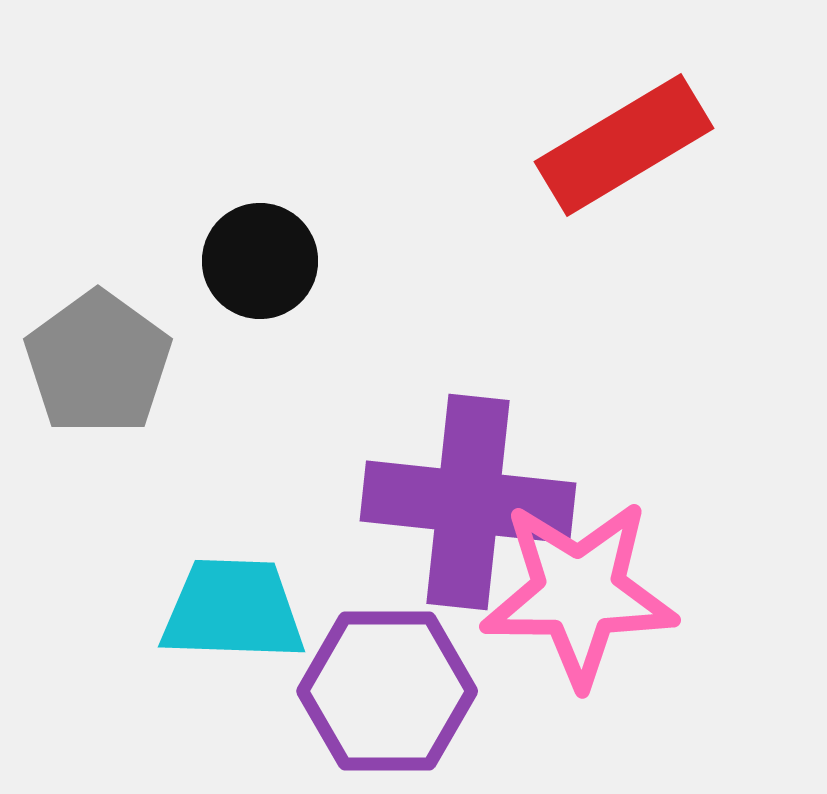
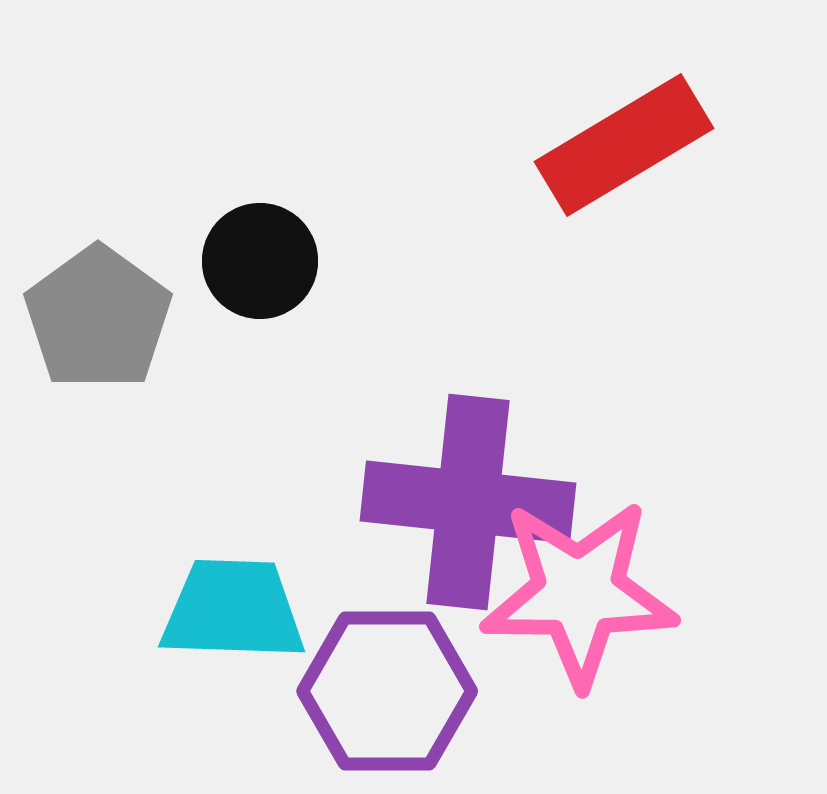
gray pentagon: moved 45 px up
